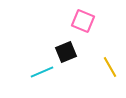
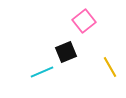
pink square: moved 1 px right; rotated 30 degrees clockwise
